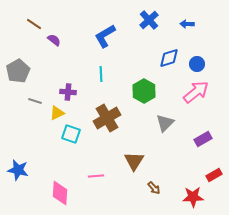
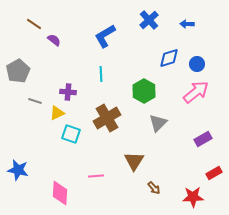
gray triangle: moved 7 px left
red rectangle: moved 2 px up
